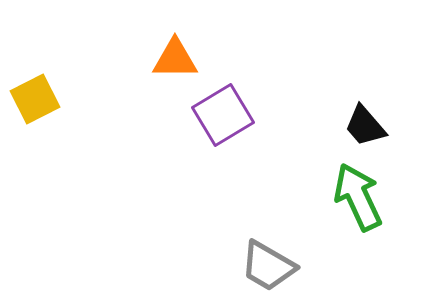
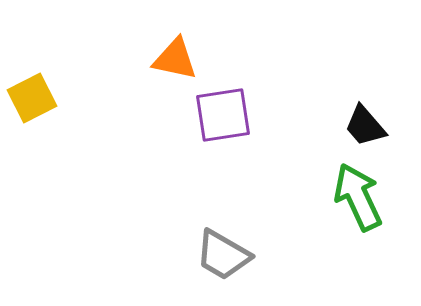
orange triangle: rotated 12 degrees clockwise
yellow square: moved 3 px left, 1 px up
purple square: rotated 22 degrees clockwise
gray trapezoid: moved 45 px left, 11 px up
